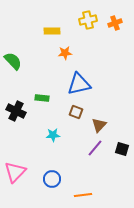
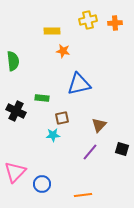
orange cross: rotated 16 degrees clockwise
orange star: moved 2 px left, 2 px up; rotated 16 degrees clockwise
green semicircle: rotated 36 degrees clockwise
brown square: moved 14 px left, 6 px down; rotated 32 degrees counterclockwise
purple line: moved 5 px left, 4 px down
blue circle: moved 10 px left, 5 px down
